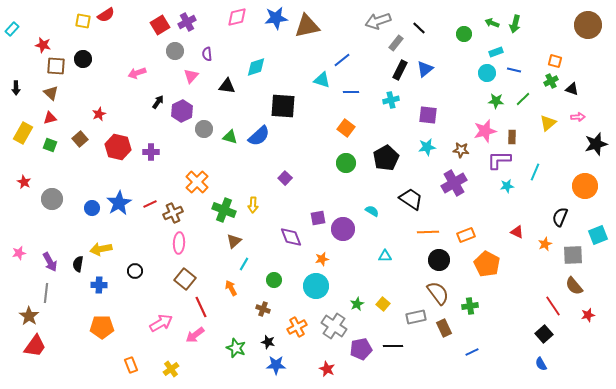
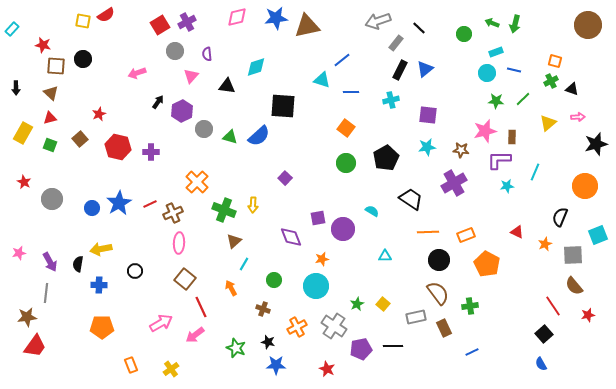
brown star at (29, 316): moved 2 px left, 1 px down; rotated 30 degrees clockwise
